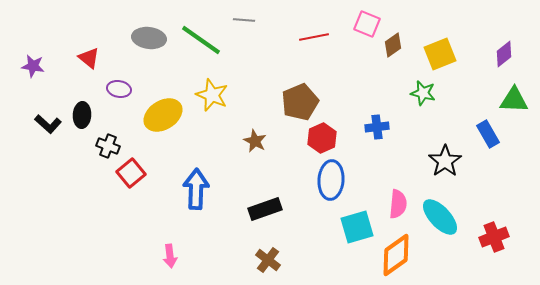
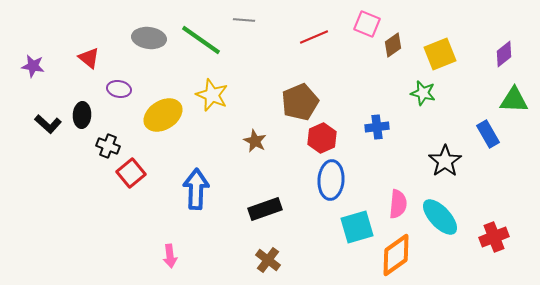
red line: rotated 12 degrees counterclockwise
